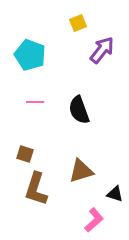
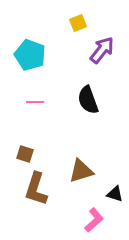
black semicircle: moved 9 px right, 10 px up
